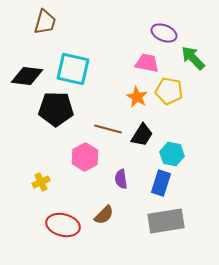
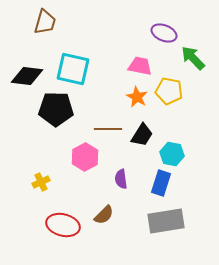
pink trapezoid: moved 7 px left, 3 px down
brown line: rotated 16 degrees counterclockwise
